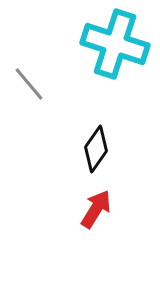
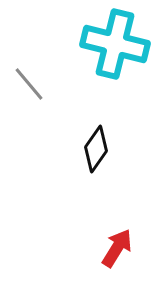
cyan cross: rotated 4 degrees counterclockwise
red arrow: moved 21 px right, 39 px down
